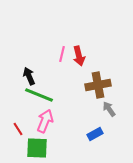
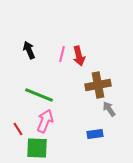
black arrow: moved 26 px up
blue rectangle: rotated 21 degrees clockwise
